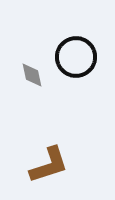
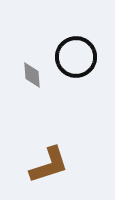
gray diamond: rotated 8 degrees clockwise
